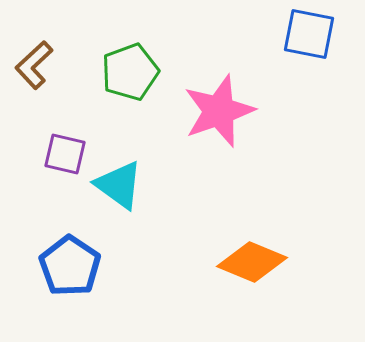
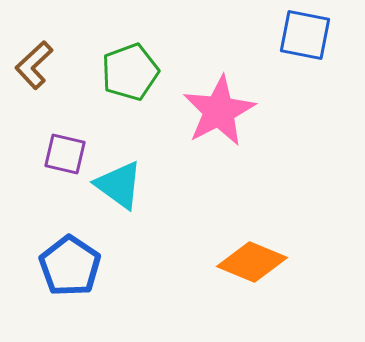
blue square: moved 4 px left, 1 px down
pink star: rotated 8 degrees counterclockwise
